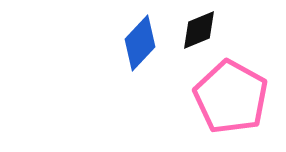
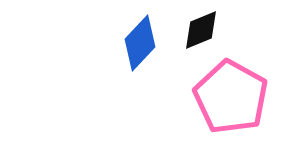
black diamond: moved 2 px right
